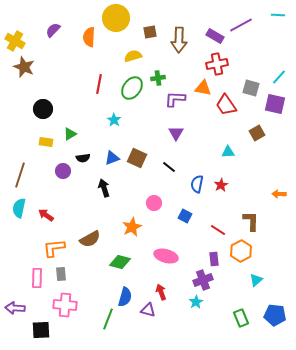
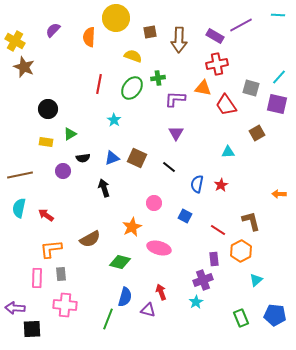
yellow semicircle at (133, 56): rotated 36 degrees clockwise
purple square at (275, 104): moved 2 px right
black circle at (43, 109): moved 5 px right
brown line at (20, 175): rotated 60 degrees clockwise
brown L-shape at (251, 221): rotated 15 degrees counterclockwise
orange L-shape at (54, 248): moved 3 px left, 1 px down
pink ellipse at (166, 256): moved 7 px left, 8 px up
black square at (41, 330): moved 9 px left, 1 px up
